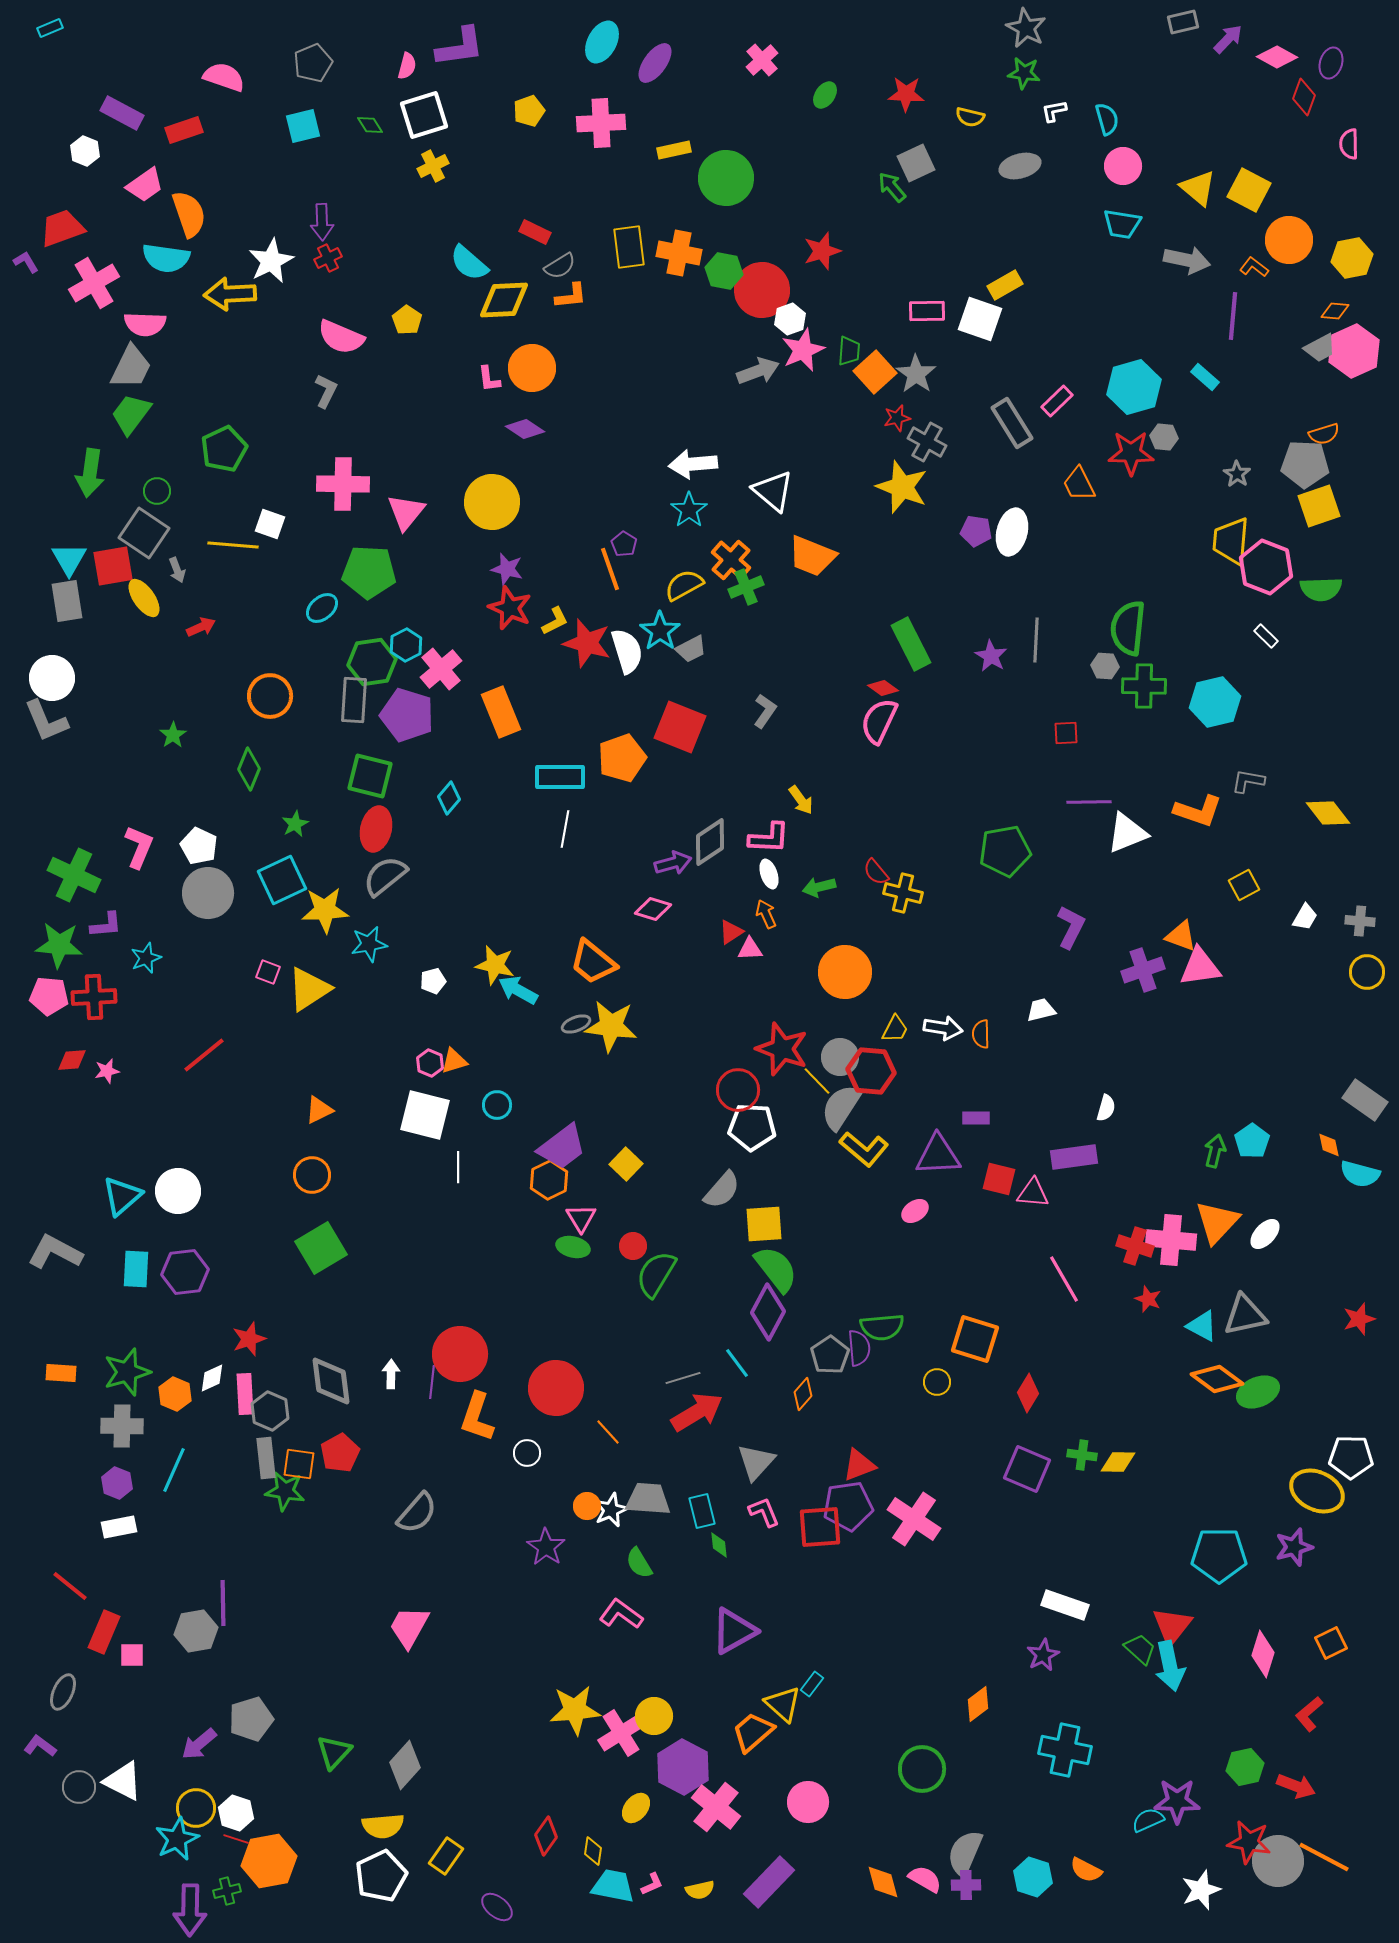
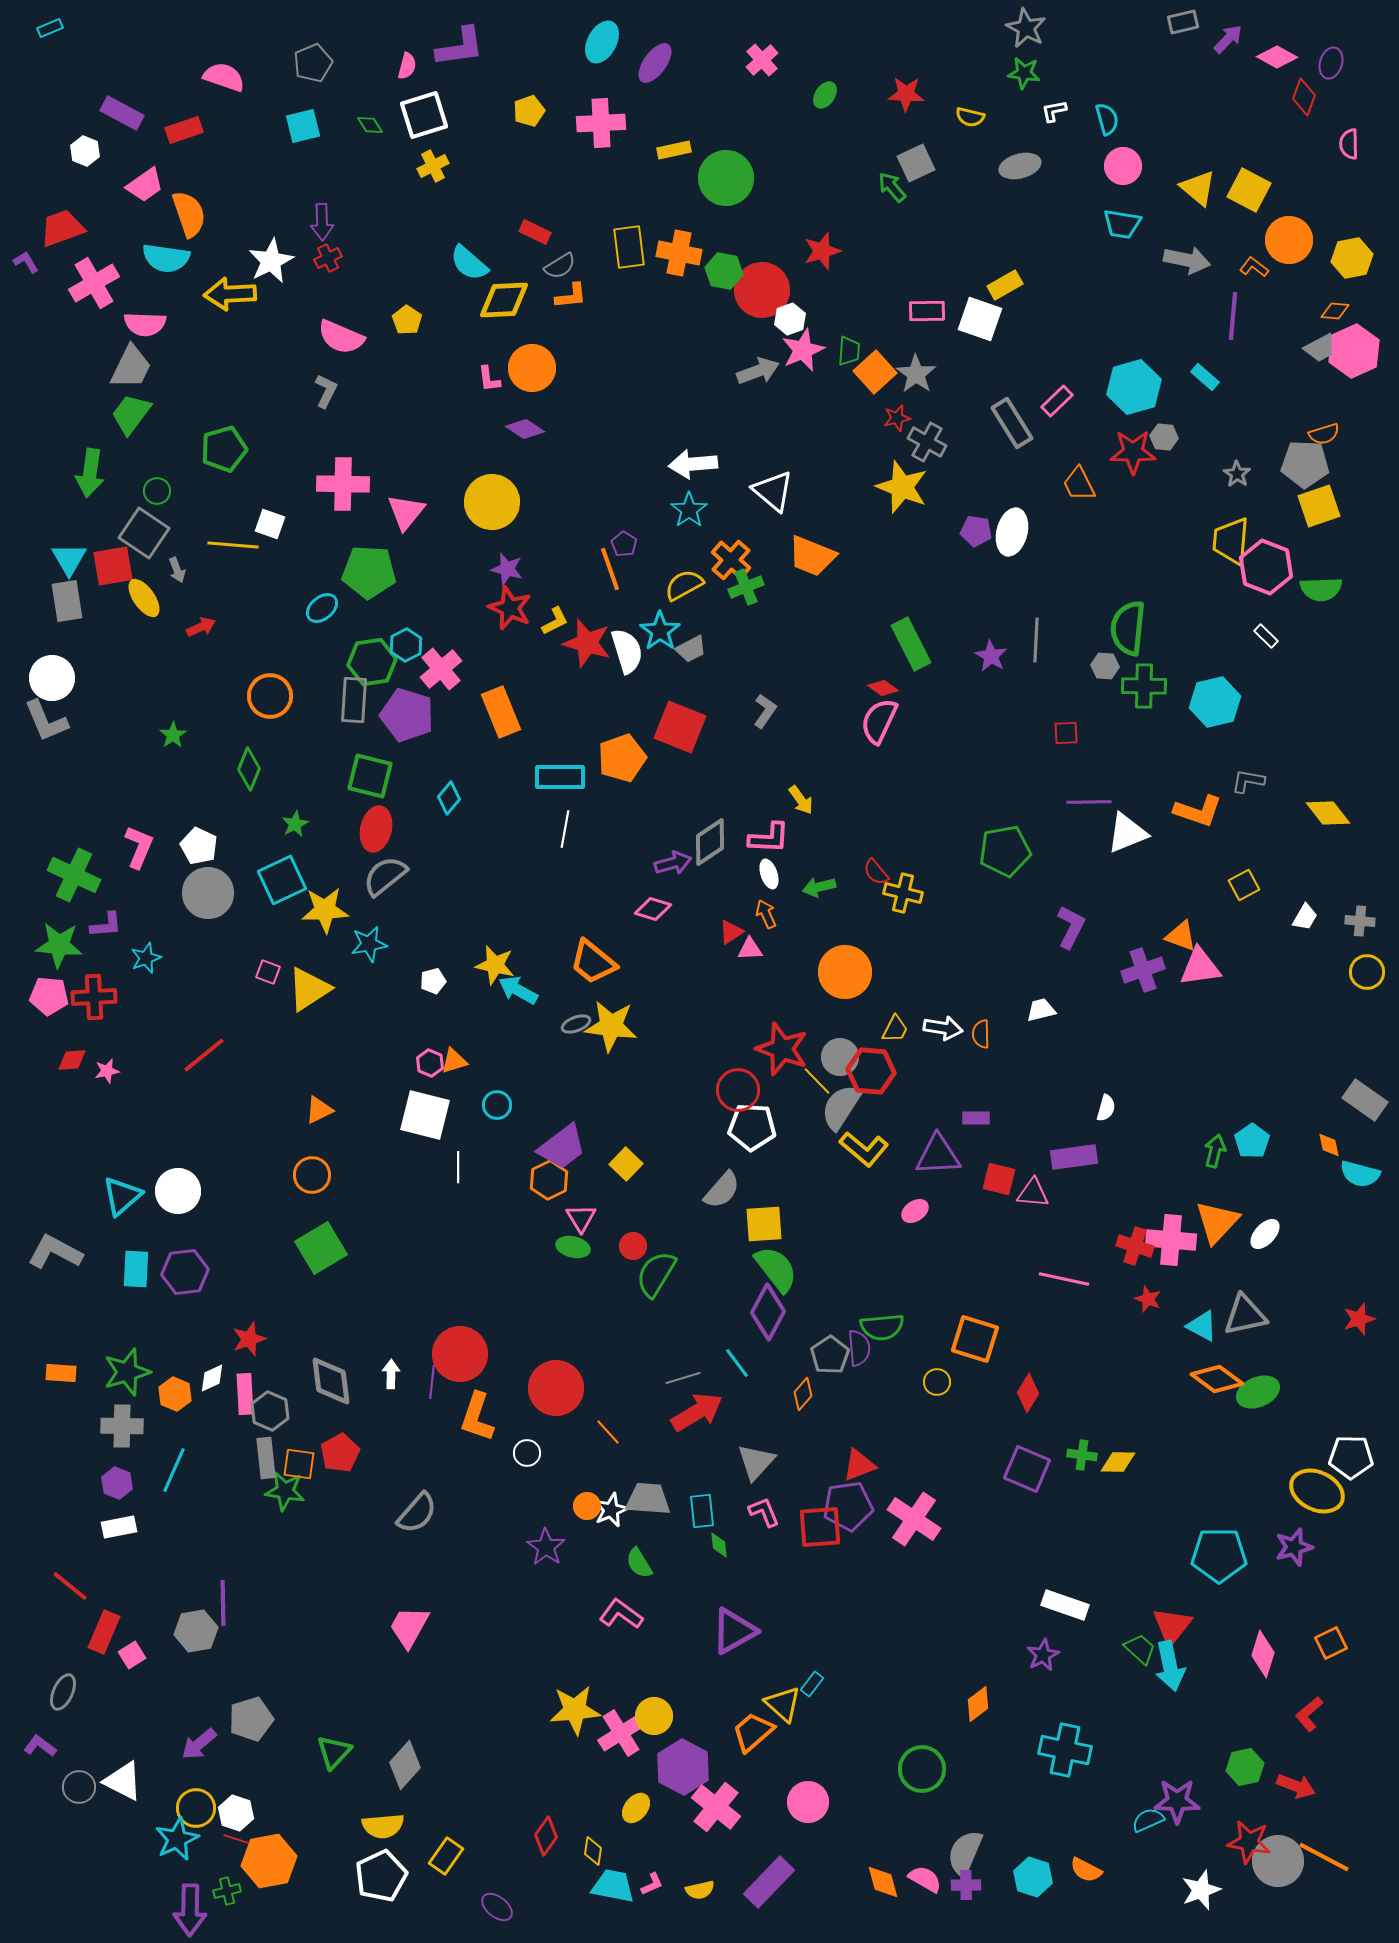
green pentagon at (224, 449): rotated 9 degrees clockwise
red star at (1131, 453): moved 2 px right, 1 px up
pink line at (1064, 1279): rotated 48 degrees counterclockwise
cyan rectangle at (702, 1511): rotated 8 degrees clockwise
pink square at (132, 1655): rotated 32 degrees counterclockwise
